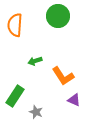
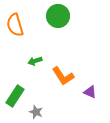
orange semicircle: rotated 20 degrees counterclockwise
purple triangle: moved 16 px right, 8 px up
